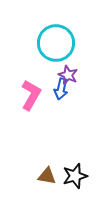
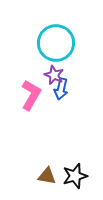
purple star: moved 14 px left
